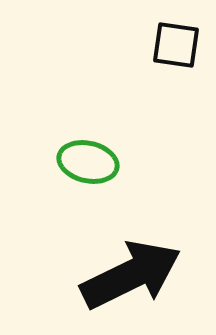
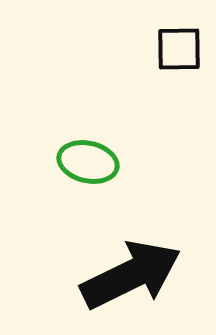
black square: moved 3 px right, 4 px down; rotated 9 degrees counterclockwise
